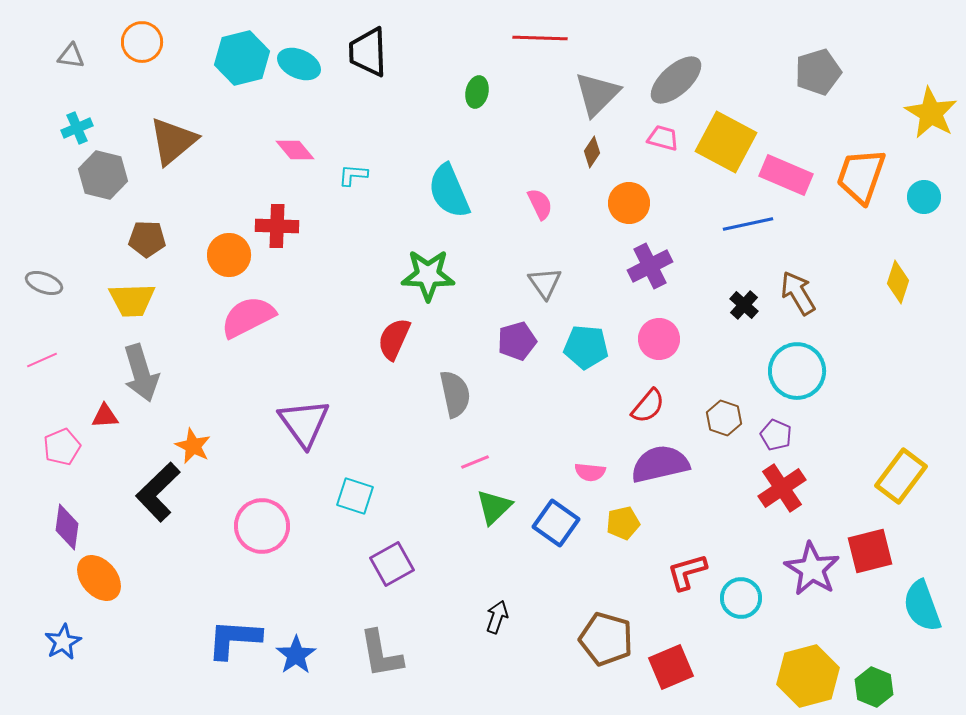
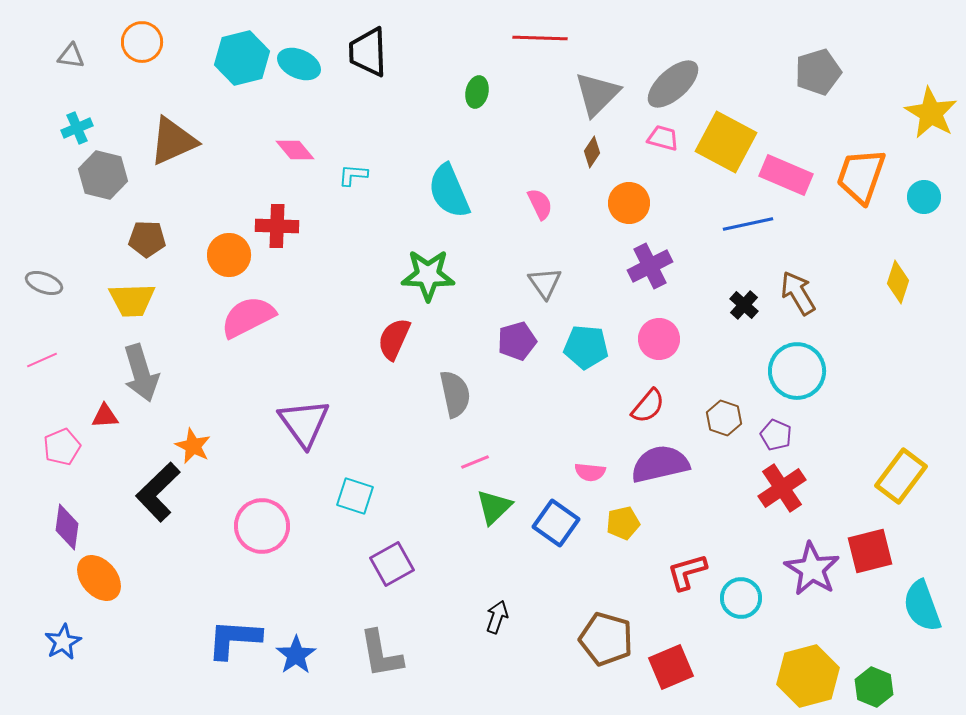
gray ellipse at (676, 80): moved 3 px left, 4 px down
brown triangle at (173, 141): rotated 16 degrees clockwise
